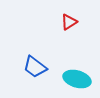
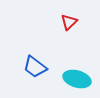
red triangle: rotated 12 degrees counterclockwise
